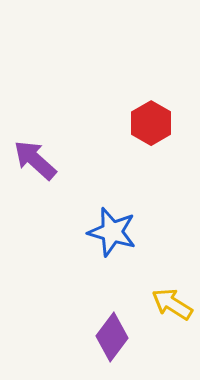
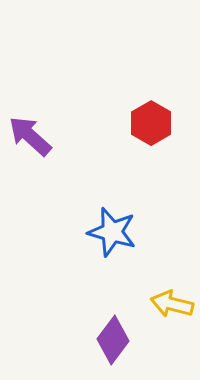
purple arrow: moved 5 px left, 24 px up
yellow arrow: rotated 18 degrees counterclockwise
purple diamond: moved 1 px right, 3 px down
